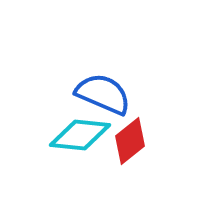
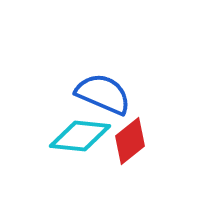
cyan diamond: moved 1 px down
